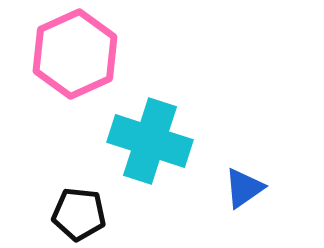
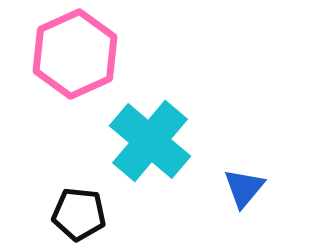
cyan cross: rotated 22 degrees clockwise
blue triangle: rotated 15 degrees counterclockwise
